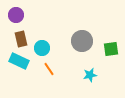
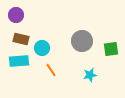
brown rectangle: rotated 63 degrees counterclockwise
cyan rectangle: rotated 30 degrees counterclockwise
orange line: moved 2 px right, 1 px down
